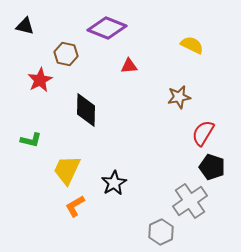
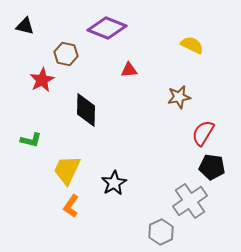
red triangle: moved 4 px down
red star: moved 2 px right
black pentagon: rotated 10 degrees counterclockwise
orange L-shape: moved 4 px left; rotated 25 degrees counterclockwise
